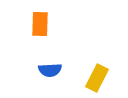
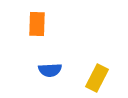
orange rectangle: moved 3 px left
